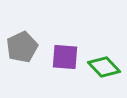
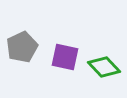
purple square: rotated 8 degrees clockwise
